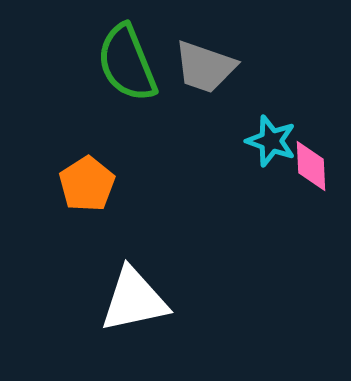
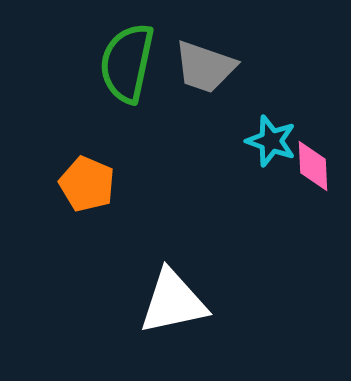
green semicircle: rotated 34 degrees clockwise
pink diamond: moved 2 px right
orange pentagon: rotated 16 degrees counterclockwise
white triangle: moved 39 px right, 2 px down
